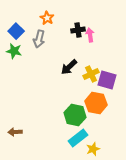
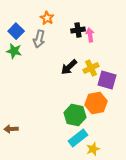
yellow cross: moved 6 px up
orange hexagon: rotated 20 degrees counterclockwise
brown arrow: moved 4 px left, 3 px up
